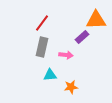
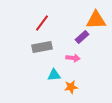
gray rectangle: rotated 66 degrees clockwise
pink arrow: moved 7 px right, 3 px down
cyan triangle: moved 4 px right
